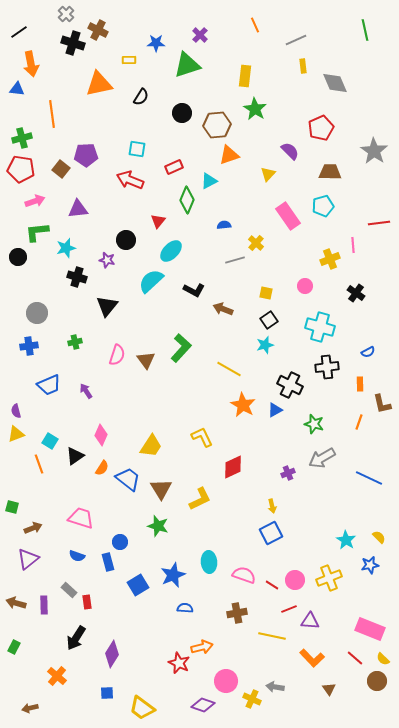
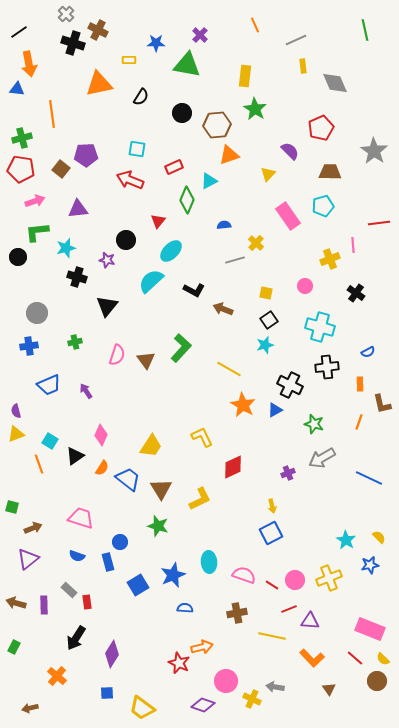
orange arrow at (31, 64): moved 2 px left
green triangle at (187, 65): rotated 28 degrees clockwise
